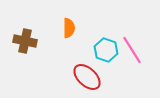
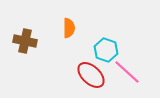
pink line: moved 5 px left, 22 px down; rotated 16 degrees counterclockwise
red ellipse: moved 4 px right, 2 px up
